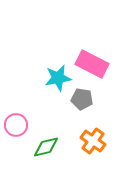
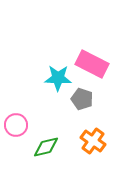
cyan star: rotated 12 degrees clockwise
gray pentagon: rotated 10 degrees clockwise
